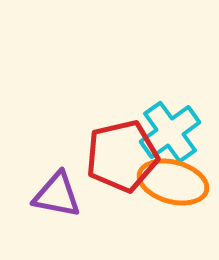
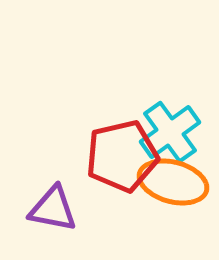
purple triangle: moved 4 px left, 14 px down
